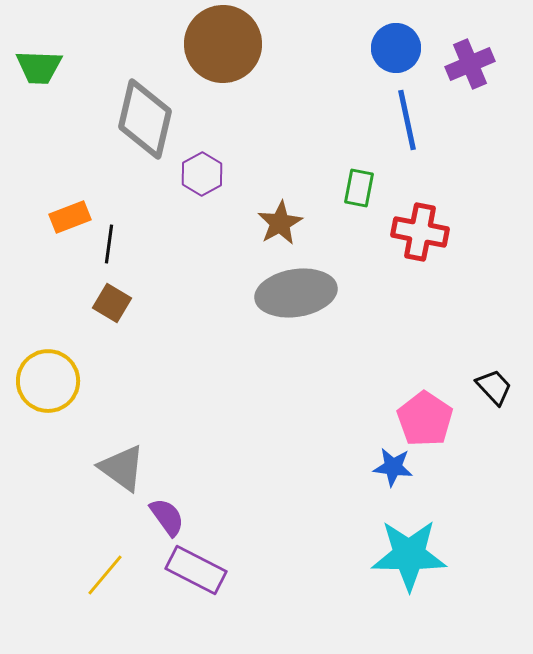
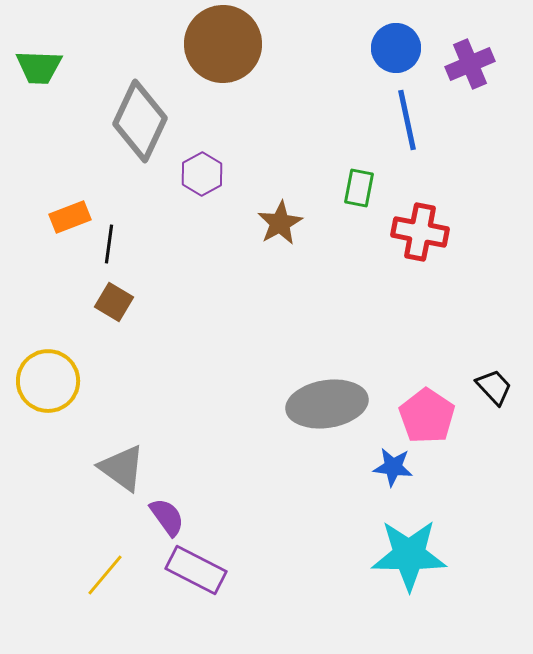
gray diamond: moved 5 px left, 2 px down; rotated 12 degrees clockwise
gray ellipse: moved 31 px right, 111 px down
brown square: moved 2 px right, 1 px up
pink pentagon: moved 2 px right, 3 px up
